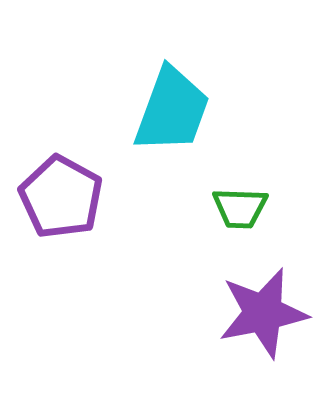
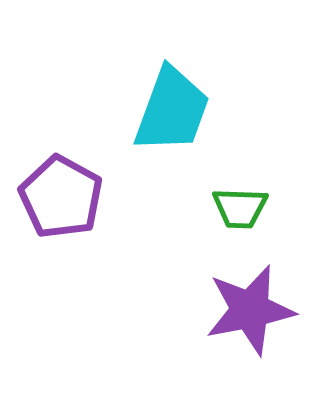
purple star: moved 13 px left, 3 px up
